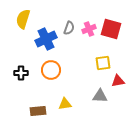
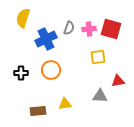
yellow semicircle: moved 1 px up
pink cross: rotated 16 degrees clockwise
yellow square: moved 5 px left, 6 px up
